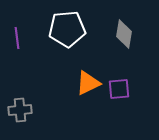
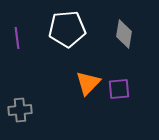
orange triangle: rotated 20 degrees counterclockwise
